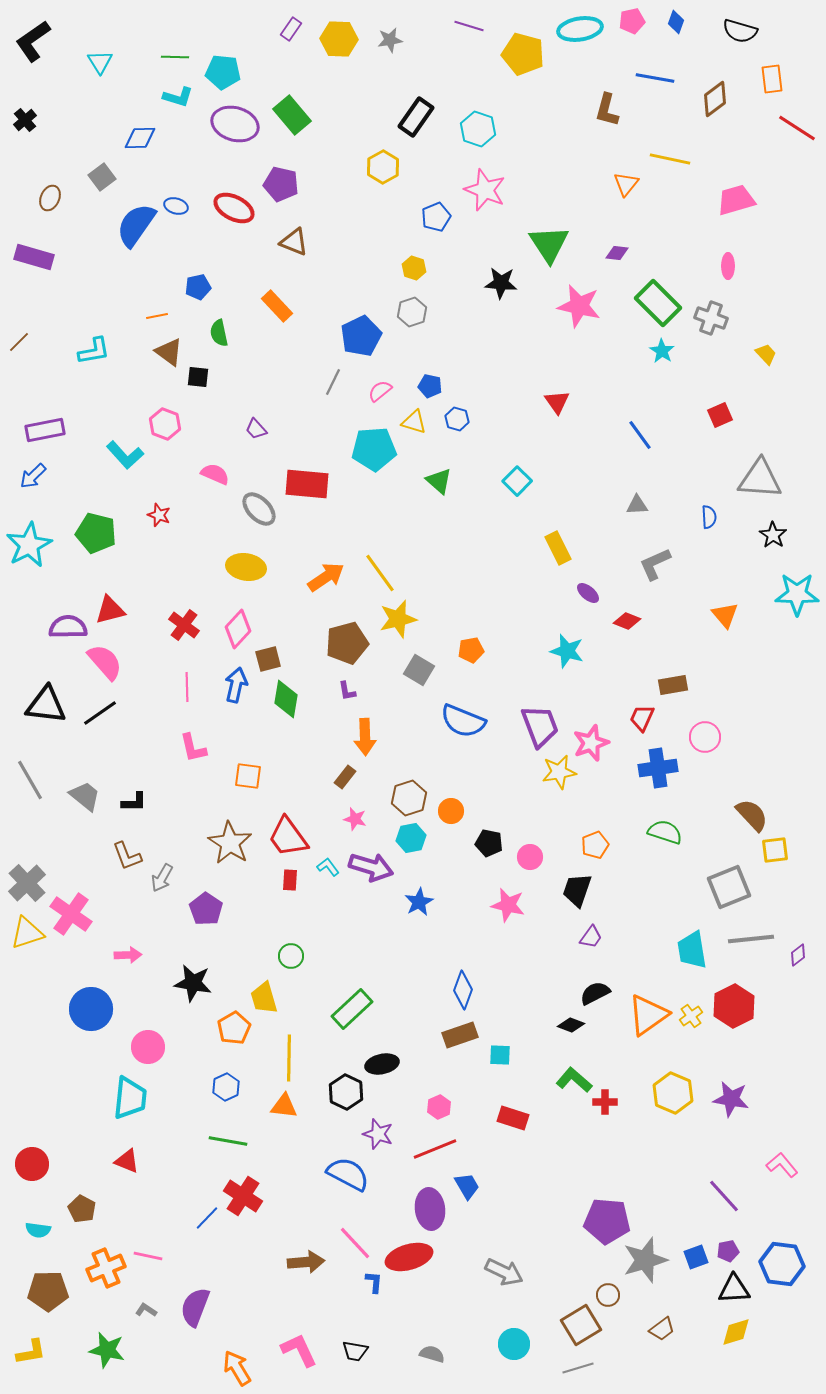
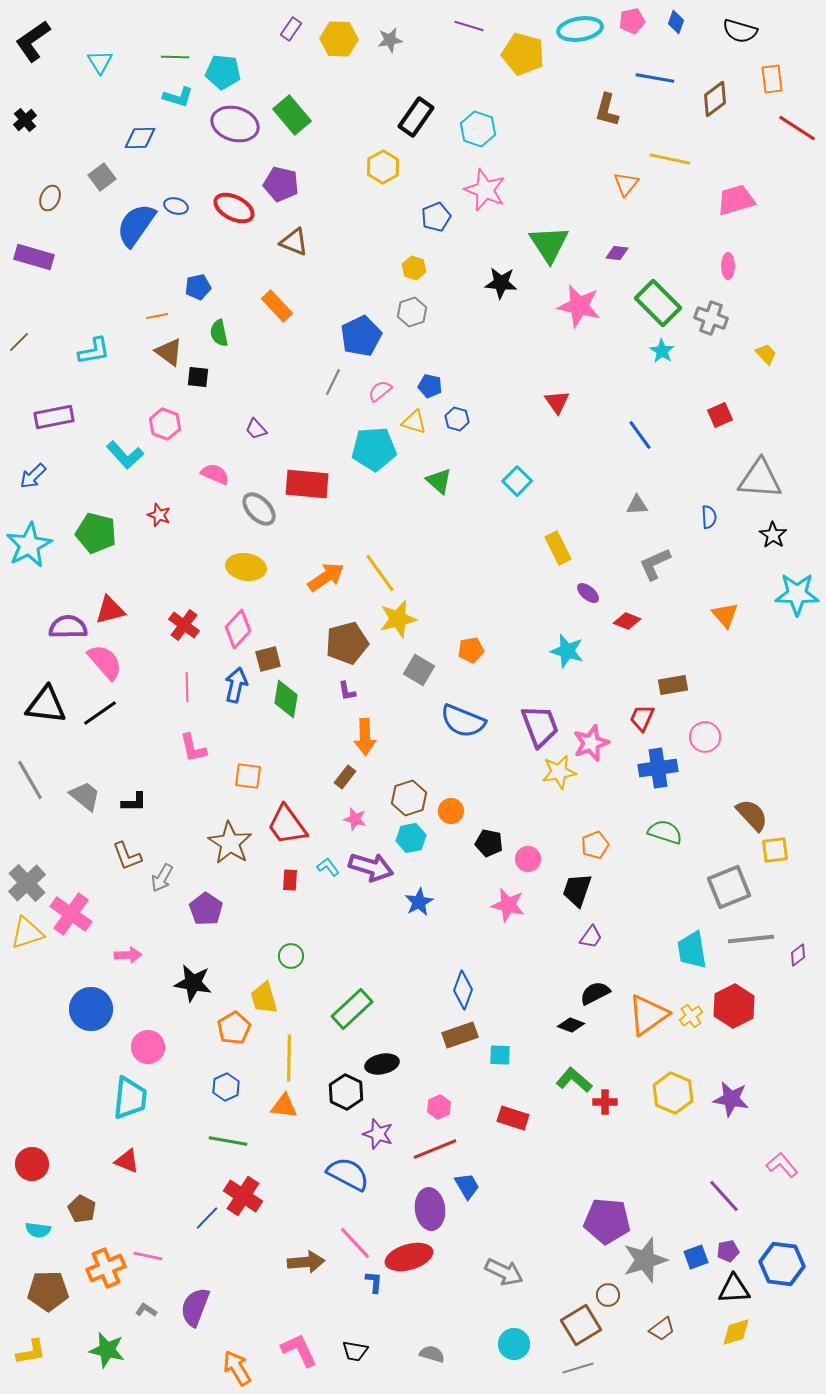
purple rectangle at (45, 430): moved 9 px right, 13 px up
red trapezoid at (288, 837): moved 1 px left, 12 px up
pink circle at (530, 857): moved 2 px left, 2 px down
